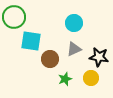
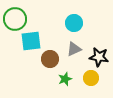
green circle: moved 1 px right, 2 px down
cyan square: rotated 15 degrees counterclockwise
